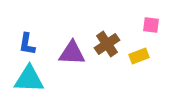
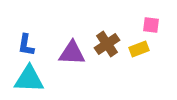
blue L-shape: moved 1 px left, 1 px down
yellow rectangle: moved 7 px up
